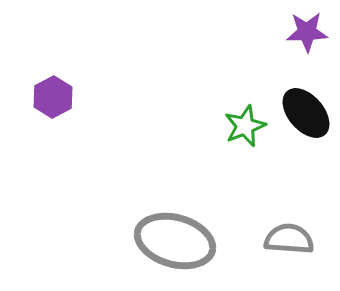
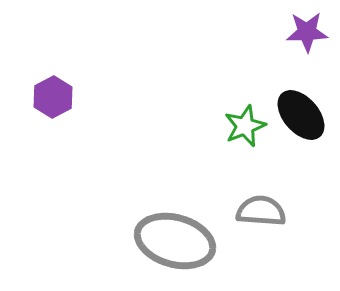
black ellipse: moved 5 px left, 2 px down
gray semicircle: moved 28 px left, 28 px up
